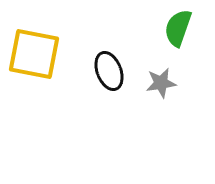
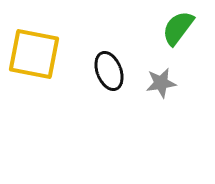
green semicircle: rotated 18 degrees clockwise
